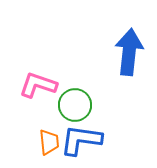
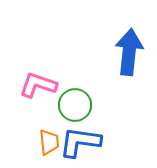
blue L-shape: moved 1 px left, 2 px down
